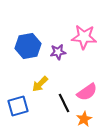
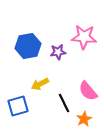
yellow arrow: rotated 18 degrees clockwise
pink semicircle: moved 1 px right, 1 px up; rotated 85 degrees clockwise
